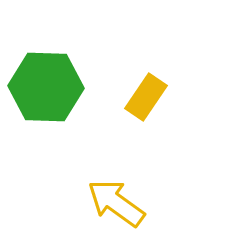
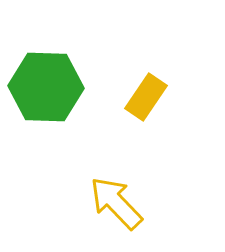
yellow arrow: rotated 10 degrees clockwise
